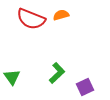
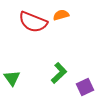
red semicircle: moved 2 px right, 3 px down
green L-shape: moved 2 px right
green triangle: moved 1 px down
